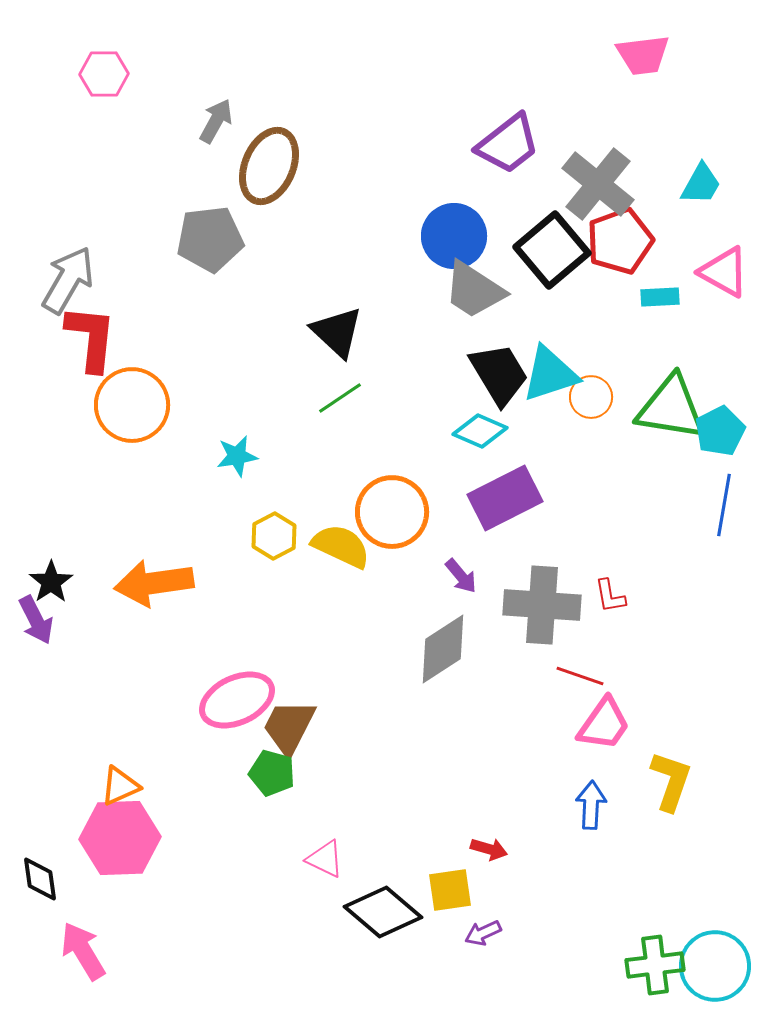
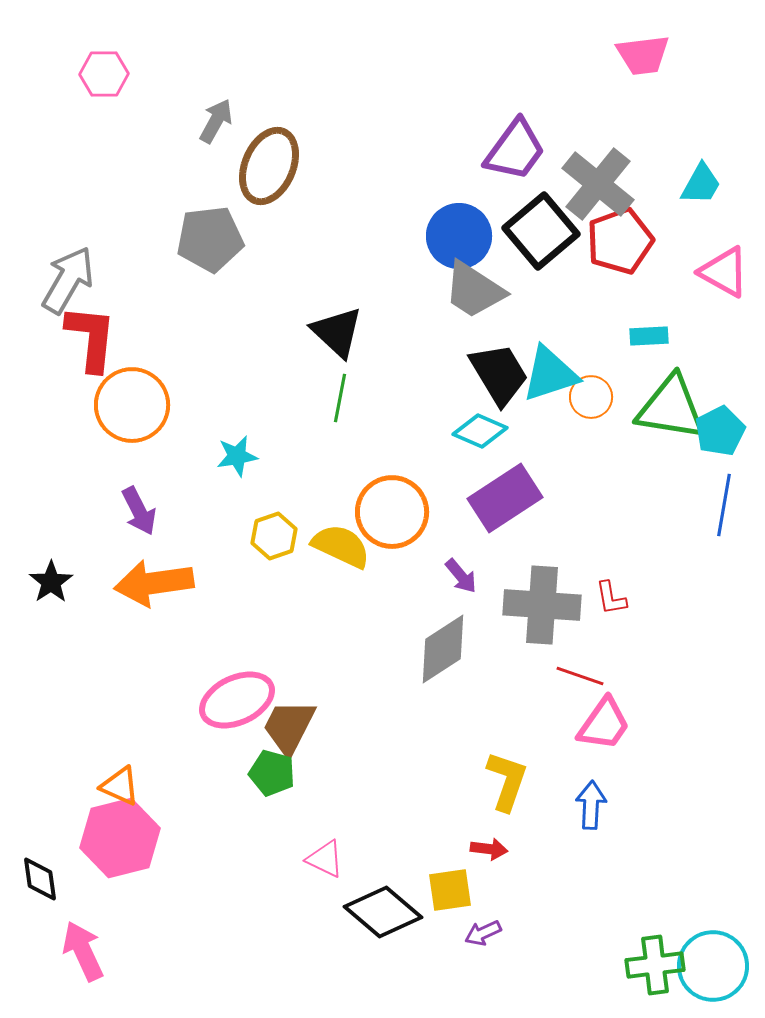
purple trapezoid at (508, 144): moved 7 px right, 6 px down; rotated 16 degrees counterclockwise
blue circle at (454, 236): moved 5 px right
black square at (552, 250): moved 11 px left, 19 px up
cyan rectangle at (660, 297): moved 11 px left, 39 px down
green line at (340, 398): rotated 45 degrees counterclockwise
purple rectangle at (505, 498): rotated 6 degrees counterclockwise
yellow hexagon at (274, 536): rotated 9 degrees clockwise
red L-shape at (610, 596): moved 1 px right, 2 px down
purple arrow at (36, 620): moved 103 px right, 109 px up
yellow L-shape at (671, 781): moved 164 px left
orange triangle at (120, 786): rotated 48 degrees clockwise
pink hexagon at (120, 838): rotated 12 degrees counterclockwise
red arrow at (489, 849): rotated 9 degrees counterclockwise
pink arrow at (83, 951): rotated 6 degrees clockwise
cyan circle at (715, 966): moved 2 px left
